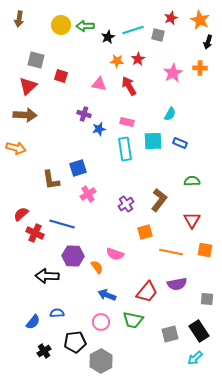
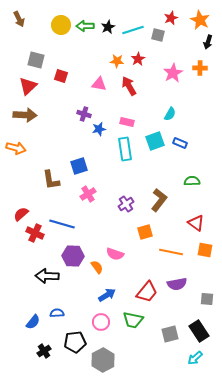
brown arrow at (19, 19): rotated 35 degrees counterclockwise
black star at (108, 37): moved 10 px up
cyan square at (153, 141): moved 2 px right; rotated 18 degrees counterclockwise
blue square at (78, 168): moved 1 px right, 2 px up
red triangle at (192, 220): moved 4 px right, 3 px down; rotated 24 degrees counterclockwise
blue arrow at (107, 295): rotated 126 degrees clockwise
gray hexagon at (101, 361): moved 2 px right, 1 px up
